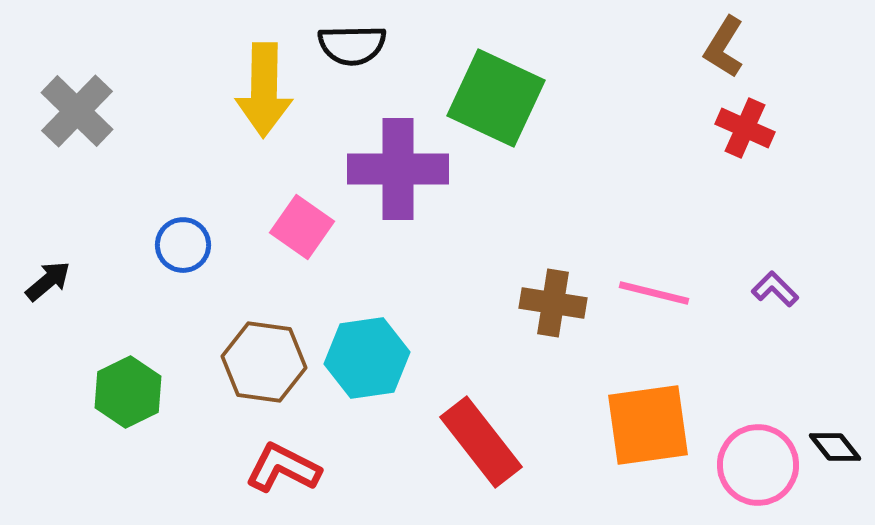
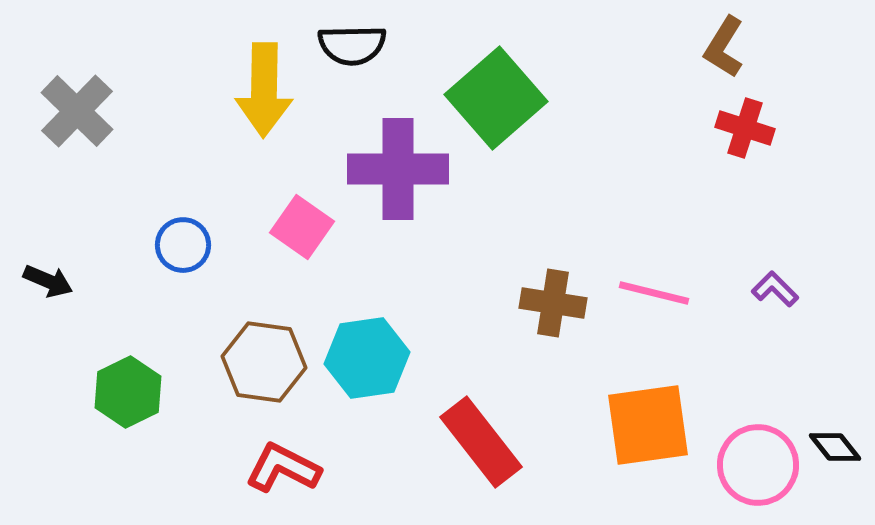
green square: rotated 24 degrees clockwise
red cross: rotated 6 degrees counterclockwise
black arrow: rotated 63 degrees clockwise
